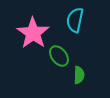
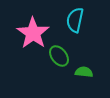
green semicircle: moved 5 px right, 3 px up; rotated 84 degrees counterclockwise
